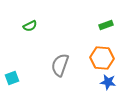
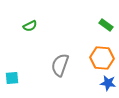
green rectangle: rotated 56 degrees clockwise
cyan square: rotated 16 degrees clockwise
blue star: moved 1 px down
